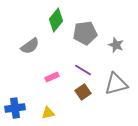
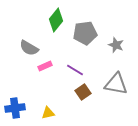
gray semicircle: moved 1 px left, 2 px down; rotated 66 degrees clockwise
purple line: moved 8 px left
pink rectangle: moved 7 px left, 11 px up
gray triangle: rotated 25 degrees clockwise
